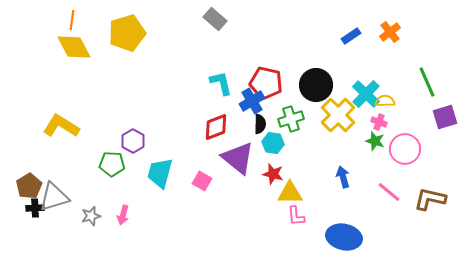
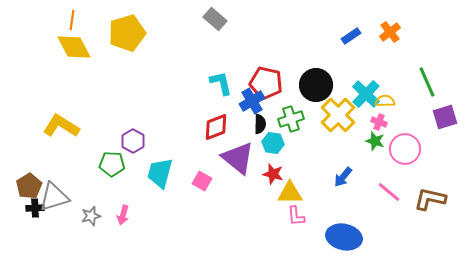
blue arrow: rotated 125 degrees counterclockwise
